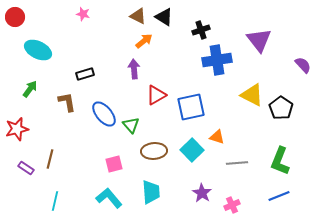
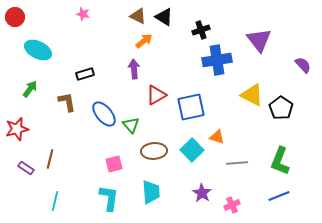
cyan L-shape: rotated 48 degrees clockwise
